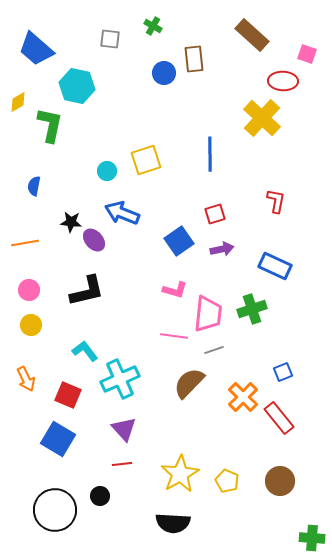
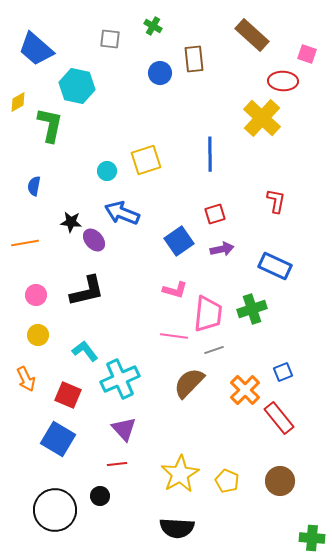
blue circle at (164, 73): moved 4 px left
pink circle at (29, 290): moved 7 px right, 5 px down
yellow circle at (31, 325): moved 7 px right, 10 px down
orange cross at (243, 397): moved 2 px right, 7 px up
red line at (122, 464): moved 5 px left
black semicircle at (173, 523): moved 4 px right, 5 px down
